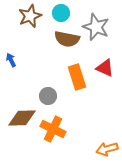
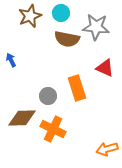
gray star: rotated 16 degrees counterclockwise
orange rectangle: moved 11 px down
